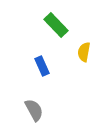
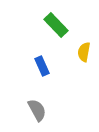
gray semicircle: moved 3 px right
